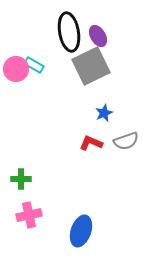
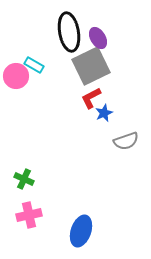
purple ellipse: moved 2 px down
pink circle: moved 7 px down
red L-shape: moved 45 px up; rotated 50 degrees counterclockwise
green cross: moved 3 px right; rotated 24 degrees clockwise
